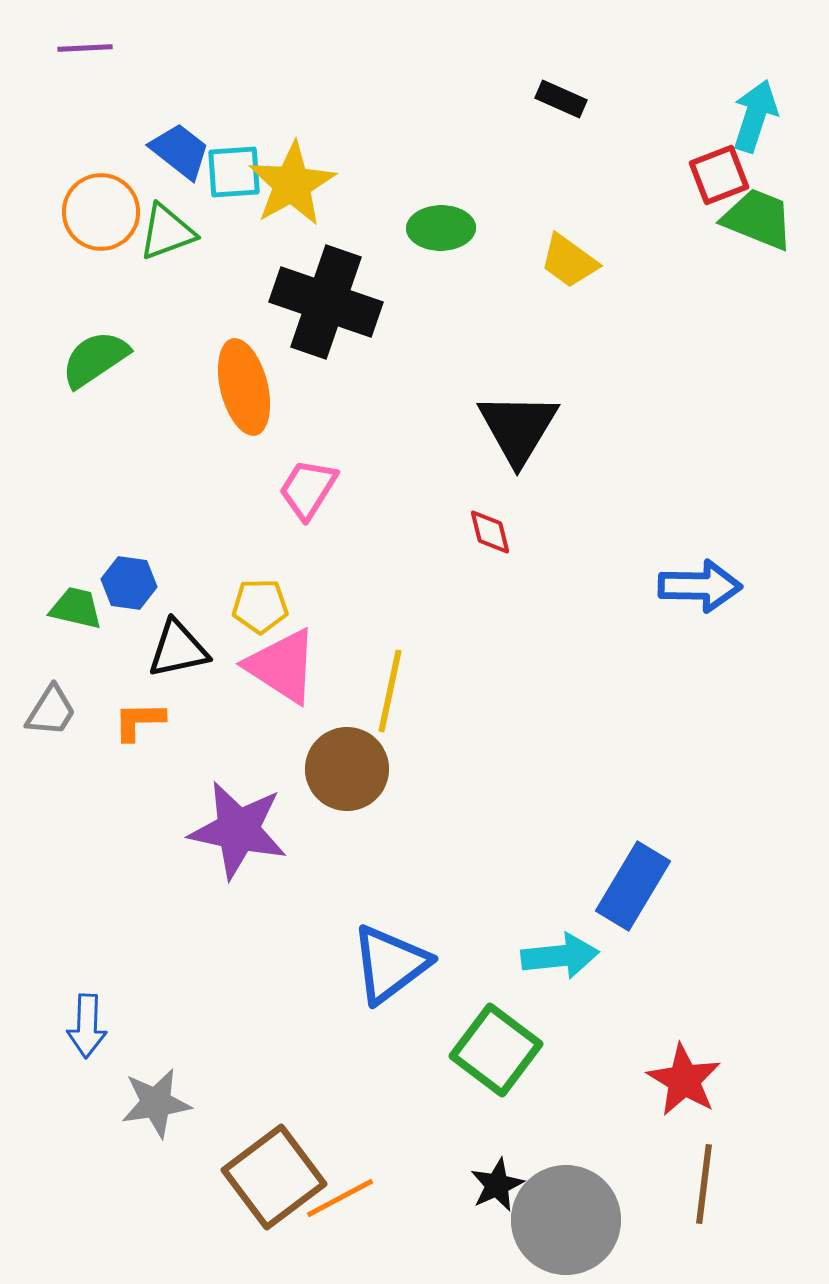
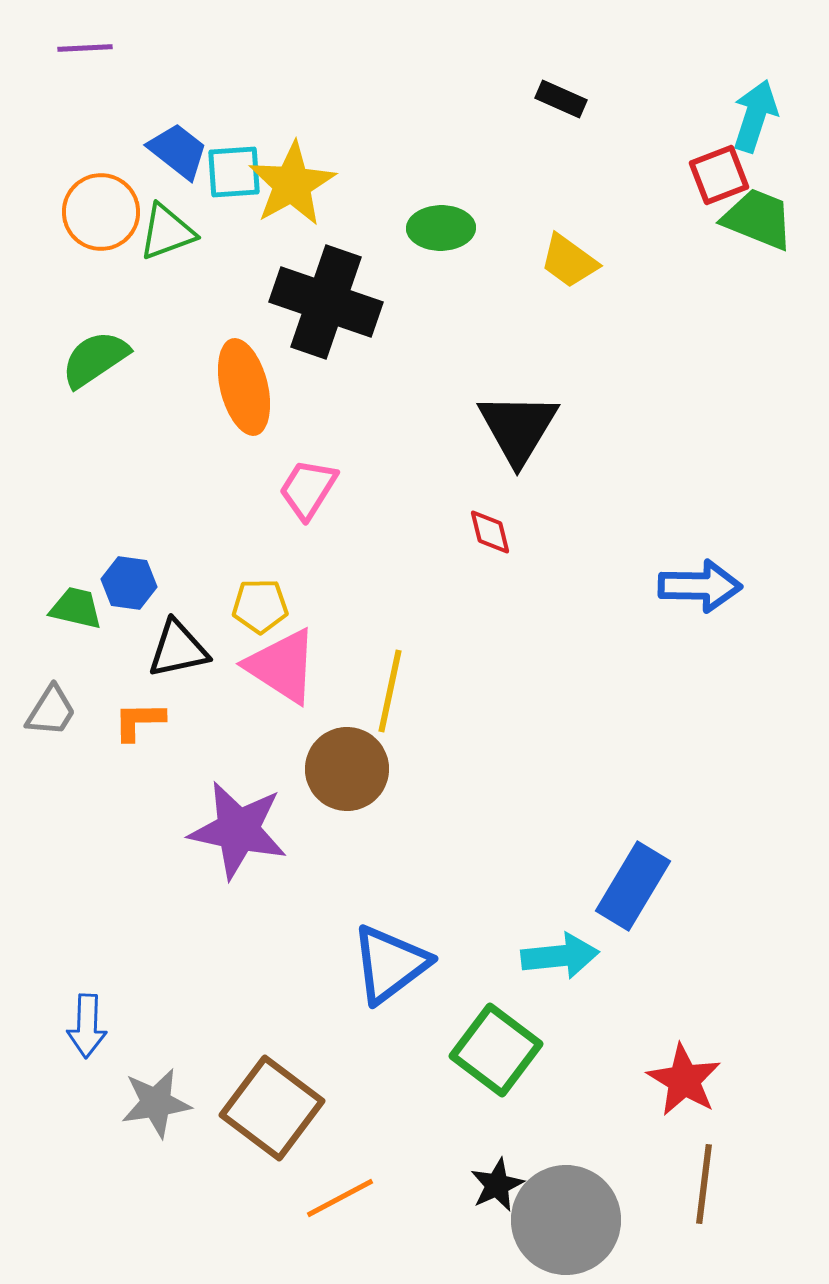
blue trapezoid at (180, 151): moved 2 px left
brown square at (274, 1177): moved 2 px left, 69 px up; rotated 16 degrees counterclockwise
